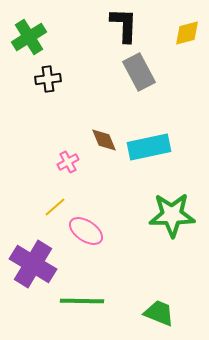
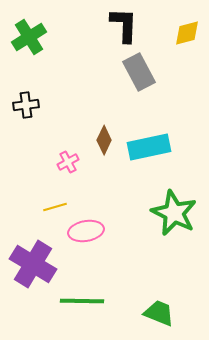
black cross: moved 22 px left, 26 px down
brown diamond: rotated 48 degrees clockwise
yellow line: rotated 25 degrees clockwise
green star: moved 2 px right, 2 px up; rotated 27 degrees clockwise
pink ellipse: rotated 44 degrees counterclockwise
